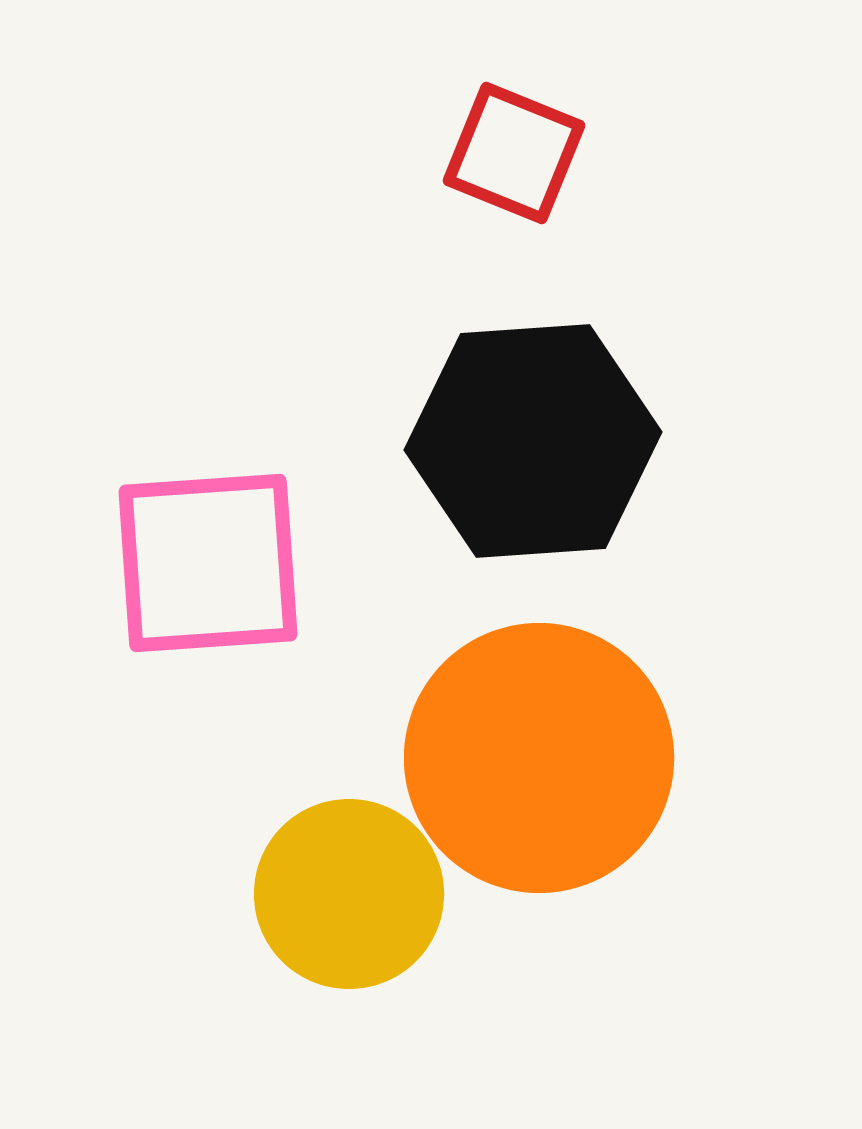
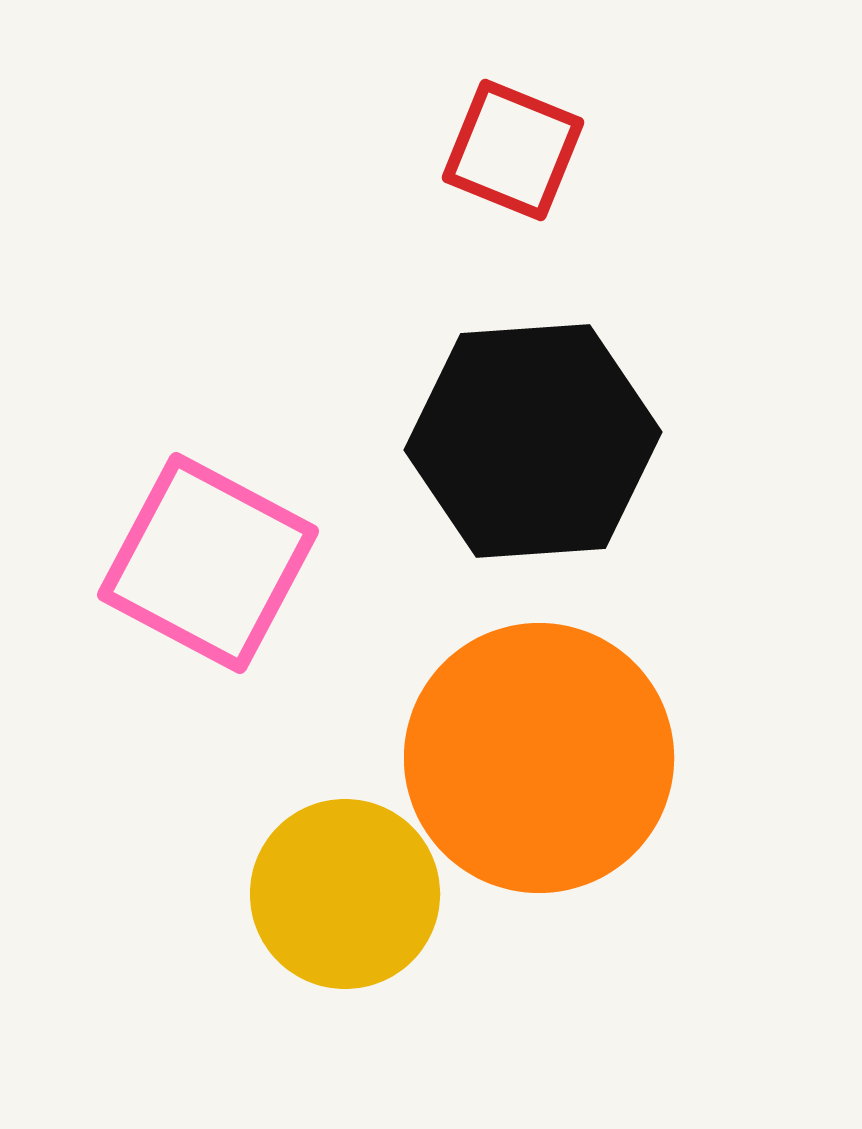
red square: moved 1 px left, 3 px up
pink square: rotated 32 degrees clockwise
yellow circle: moved 4 px left
